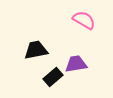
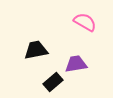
pink semicircle: moved 1 px right, 2 px down
black rectangle: moved 5 px down
